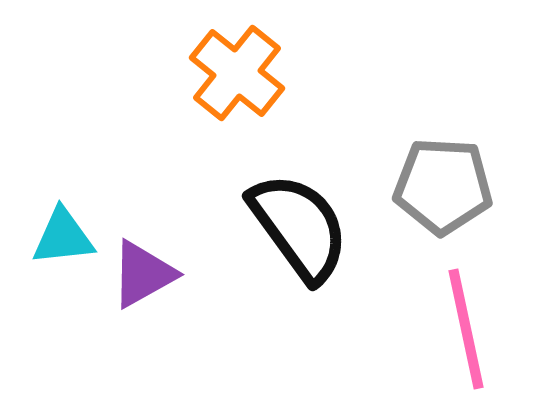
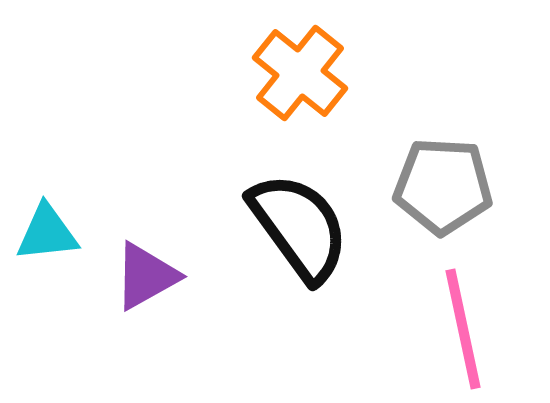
orange cross: moved 63 px right
cyan triangle: moved 16 px left, 4 px up
purple triangle: moved 3 px right, 2 px down
pink line: moved 3 px left
